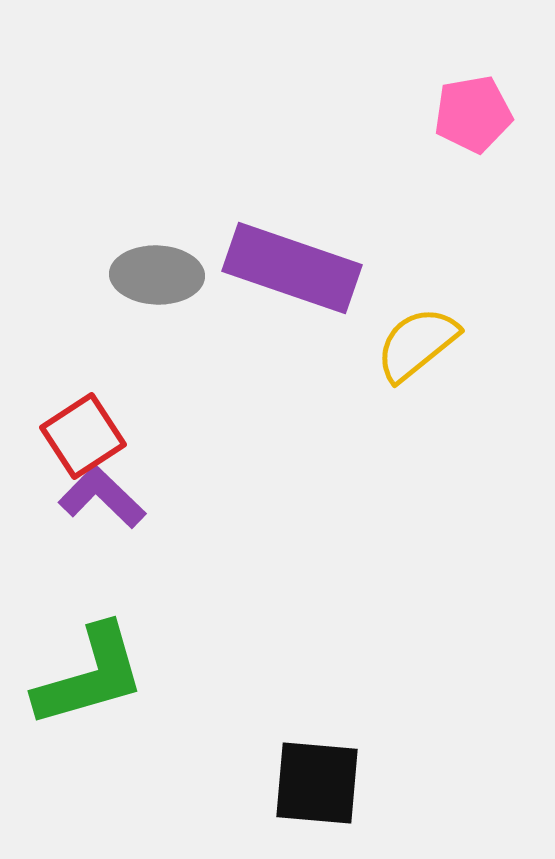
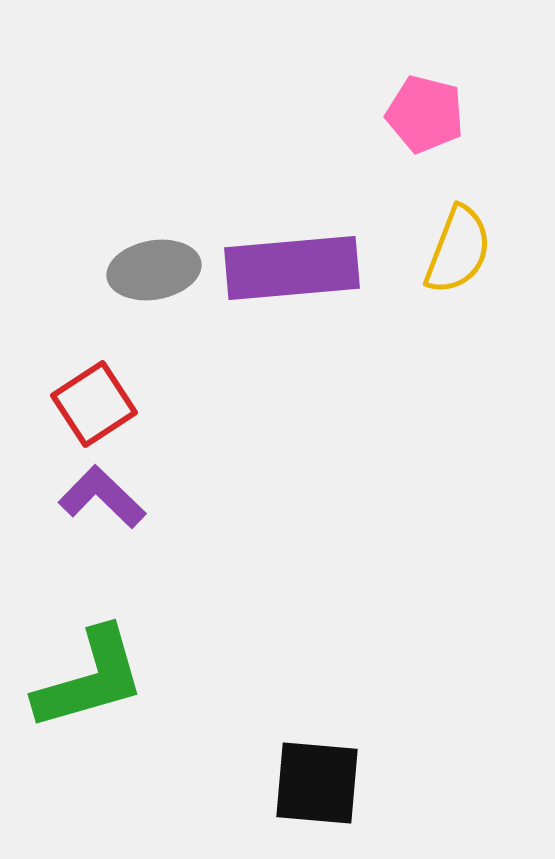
pink pentagon: moved 48 px left; rotated 24 degrees clockwise
purple rectangle: rotated 24 degrees counterclockwise
gray ellipse: moved 3 px left, 5 px up; rotated 12 degrees counterclockwise
yellow semicircle: moved 41 px right, 94 px up; rotated 150 degrees clockwise
red square: moved 11 px right, 32 px up
green L-shape: moved 3 px down
